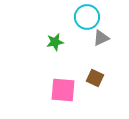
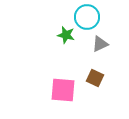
gray triangle: moved 1 px left, 6 px down
green star: moved 11 px right, 7 px up; rotated 24 degrees clockwise
